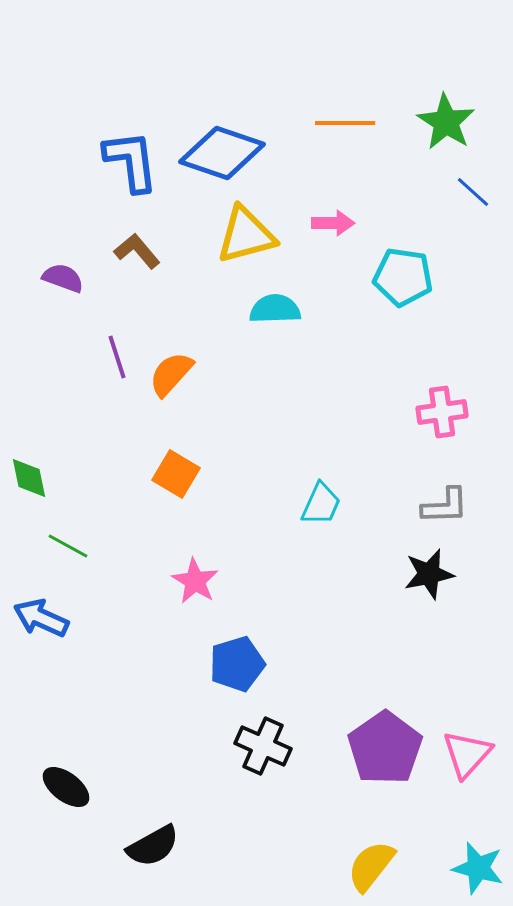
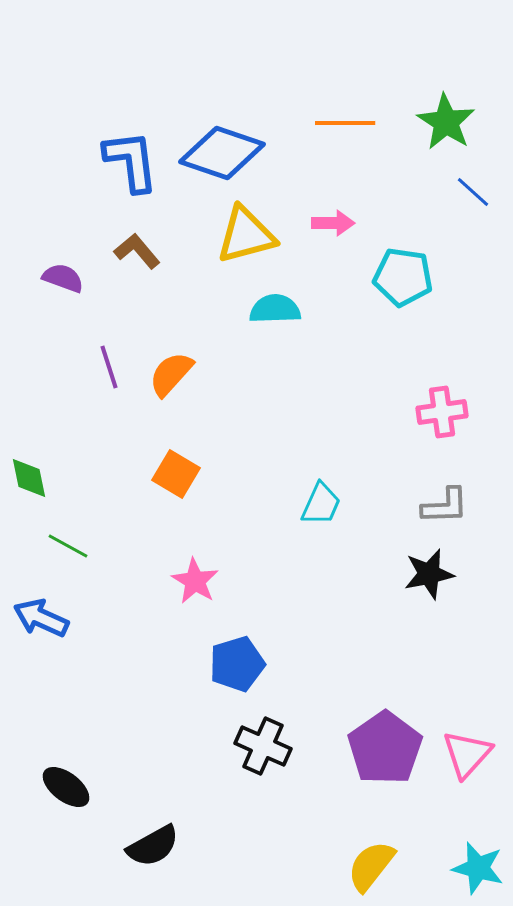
purple line: moved 8 px left, 10 px down
